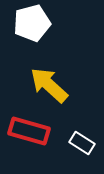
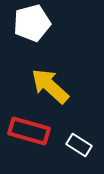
yellow arrow: moved 1 px right, 1 px down
white rectangle: moved 3 px left, 2 px down
